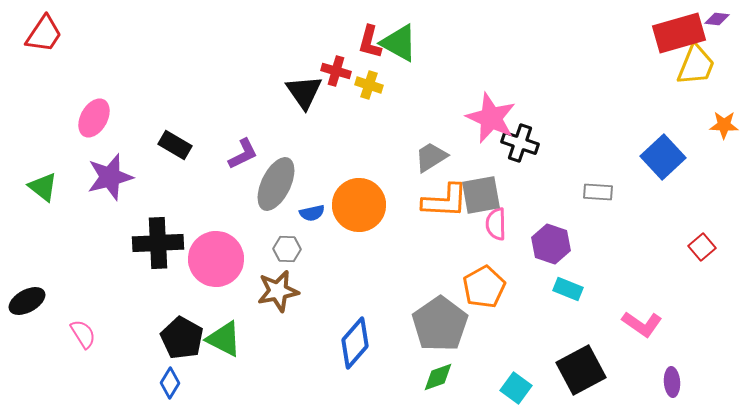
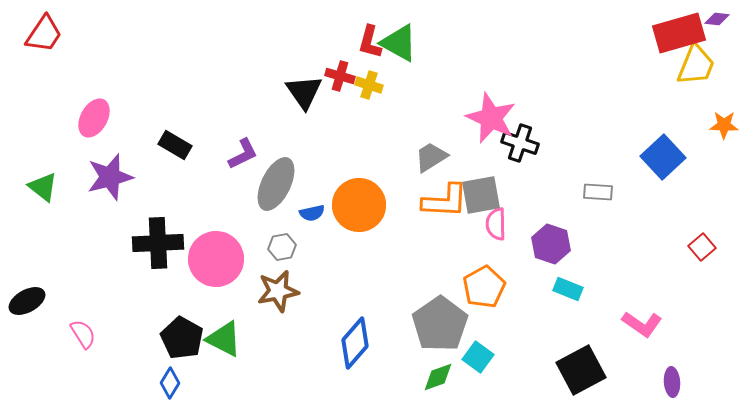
red cross at (336, 71): moved 4 px right, 5 px down
gray hexagon at (287, 249): moved 5 px left, 2 px up; rotated 12 degrees counterclockwise
cyan square at (516, 388): moved 38 px left, 31 px up
